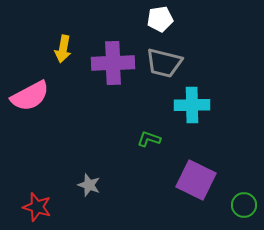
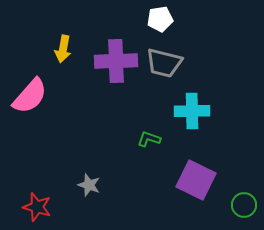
purple cross: moved 3 px right, 2 px up
pink semicircle: rotated 21 degrees counterclockwise
cyan cross: moved 6 px down
